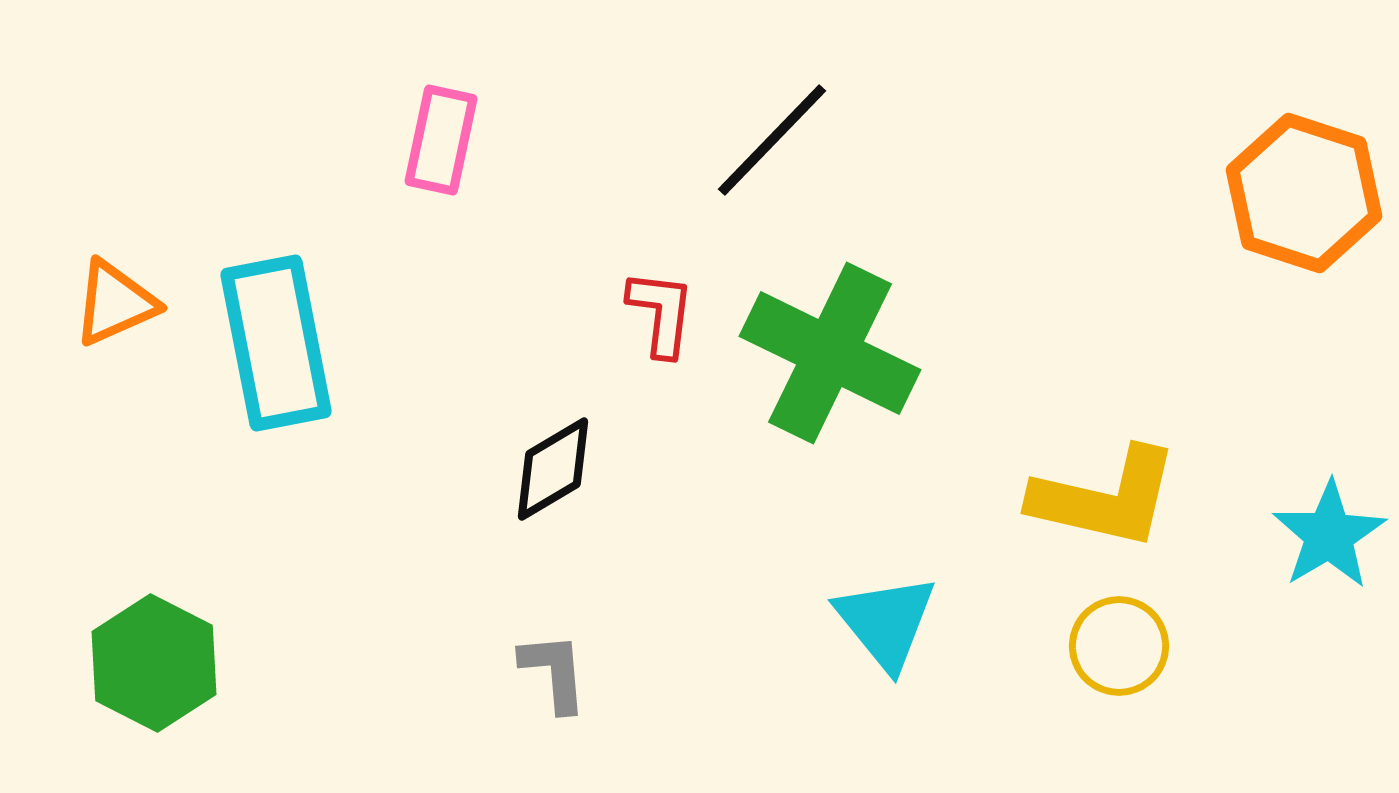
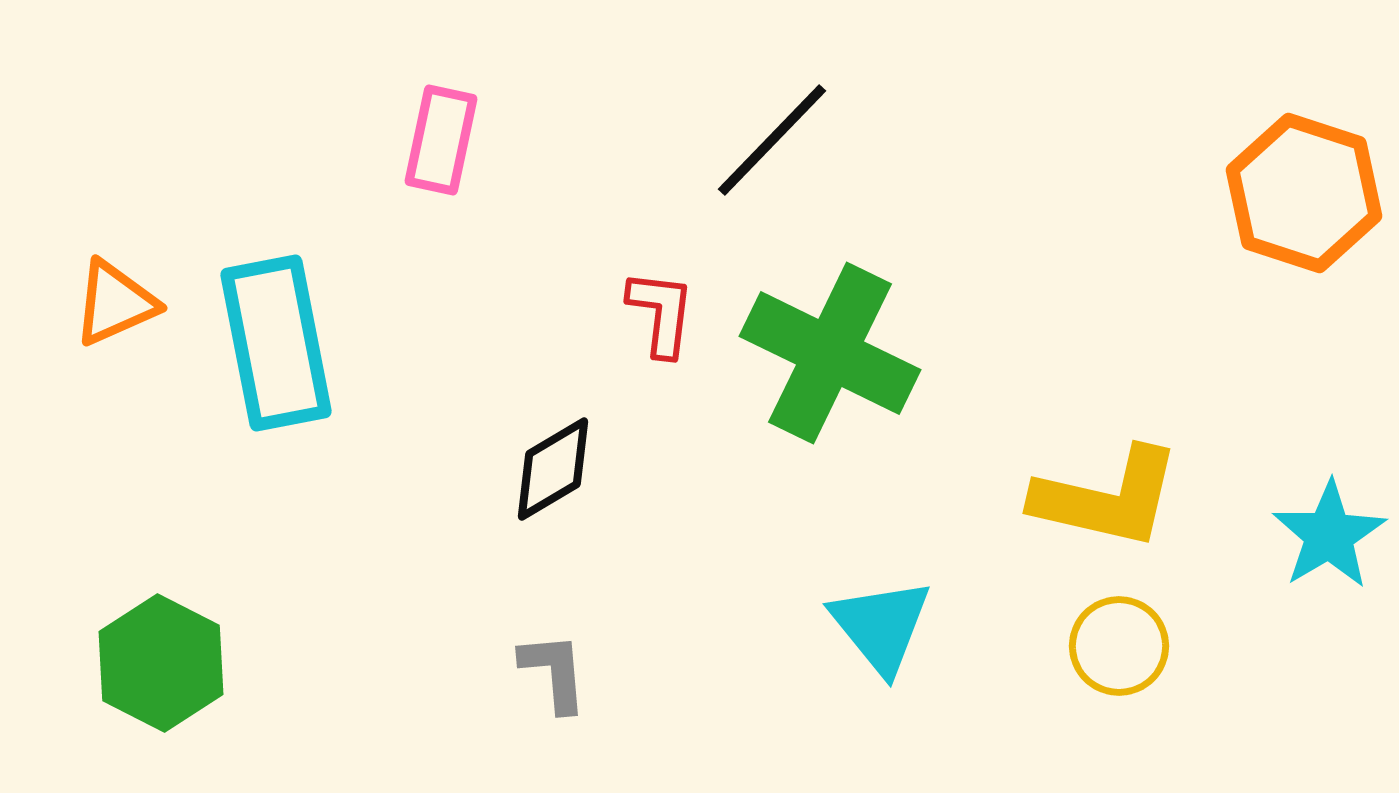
yellow L-shape: moved 2 px right
cyan triangle: moved 5 px left, 4 px down
green hexagon: moved 7 px right
